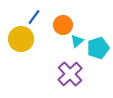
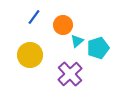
yellow circle: moved 9 px right, 16 px down
